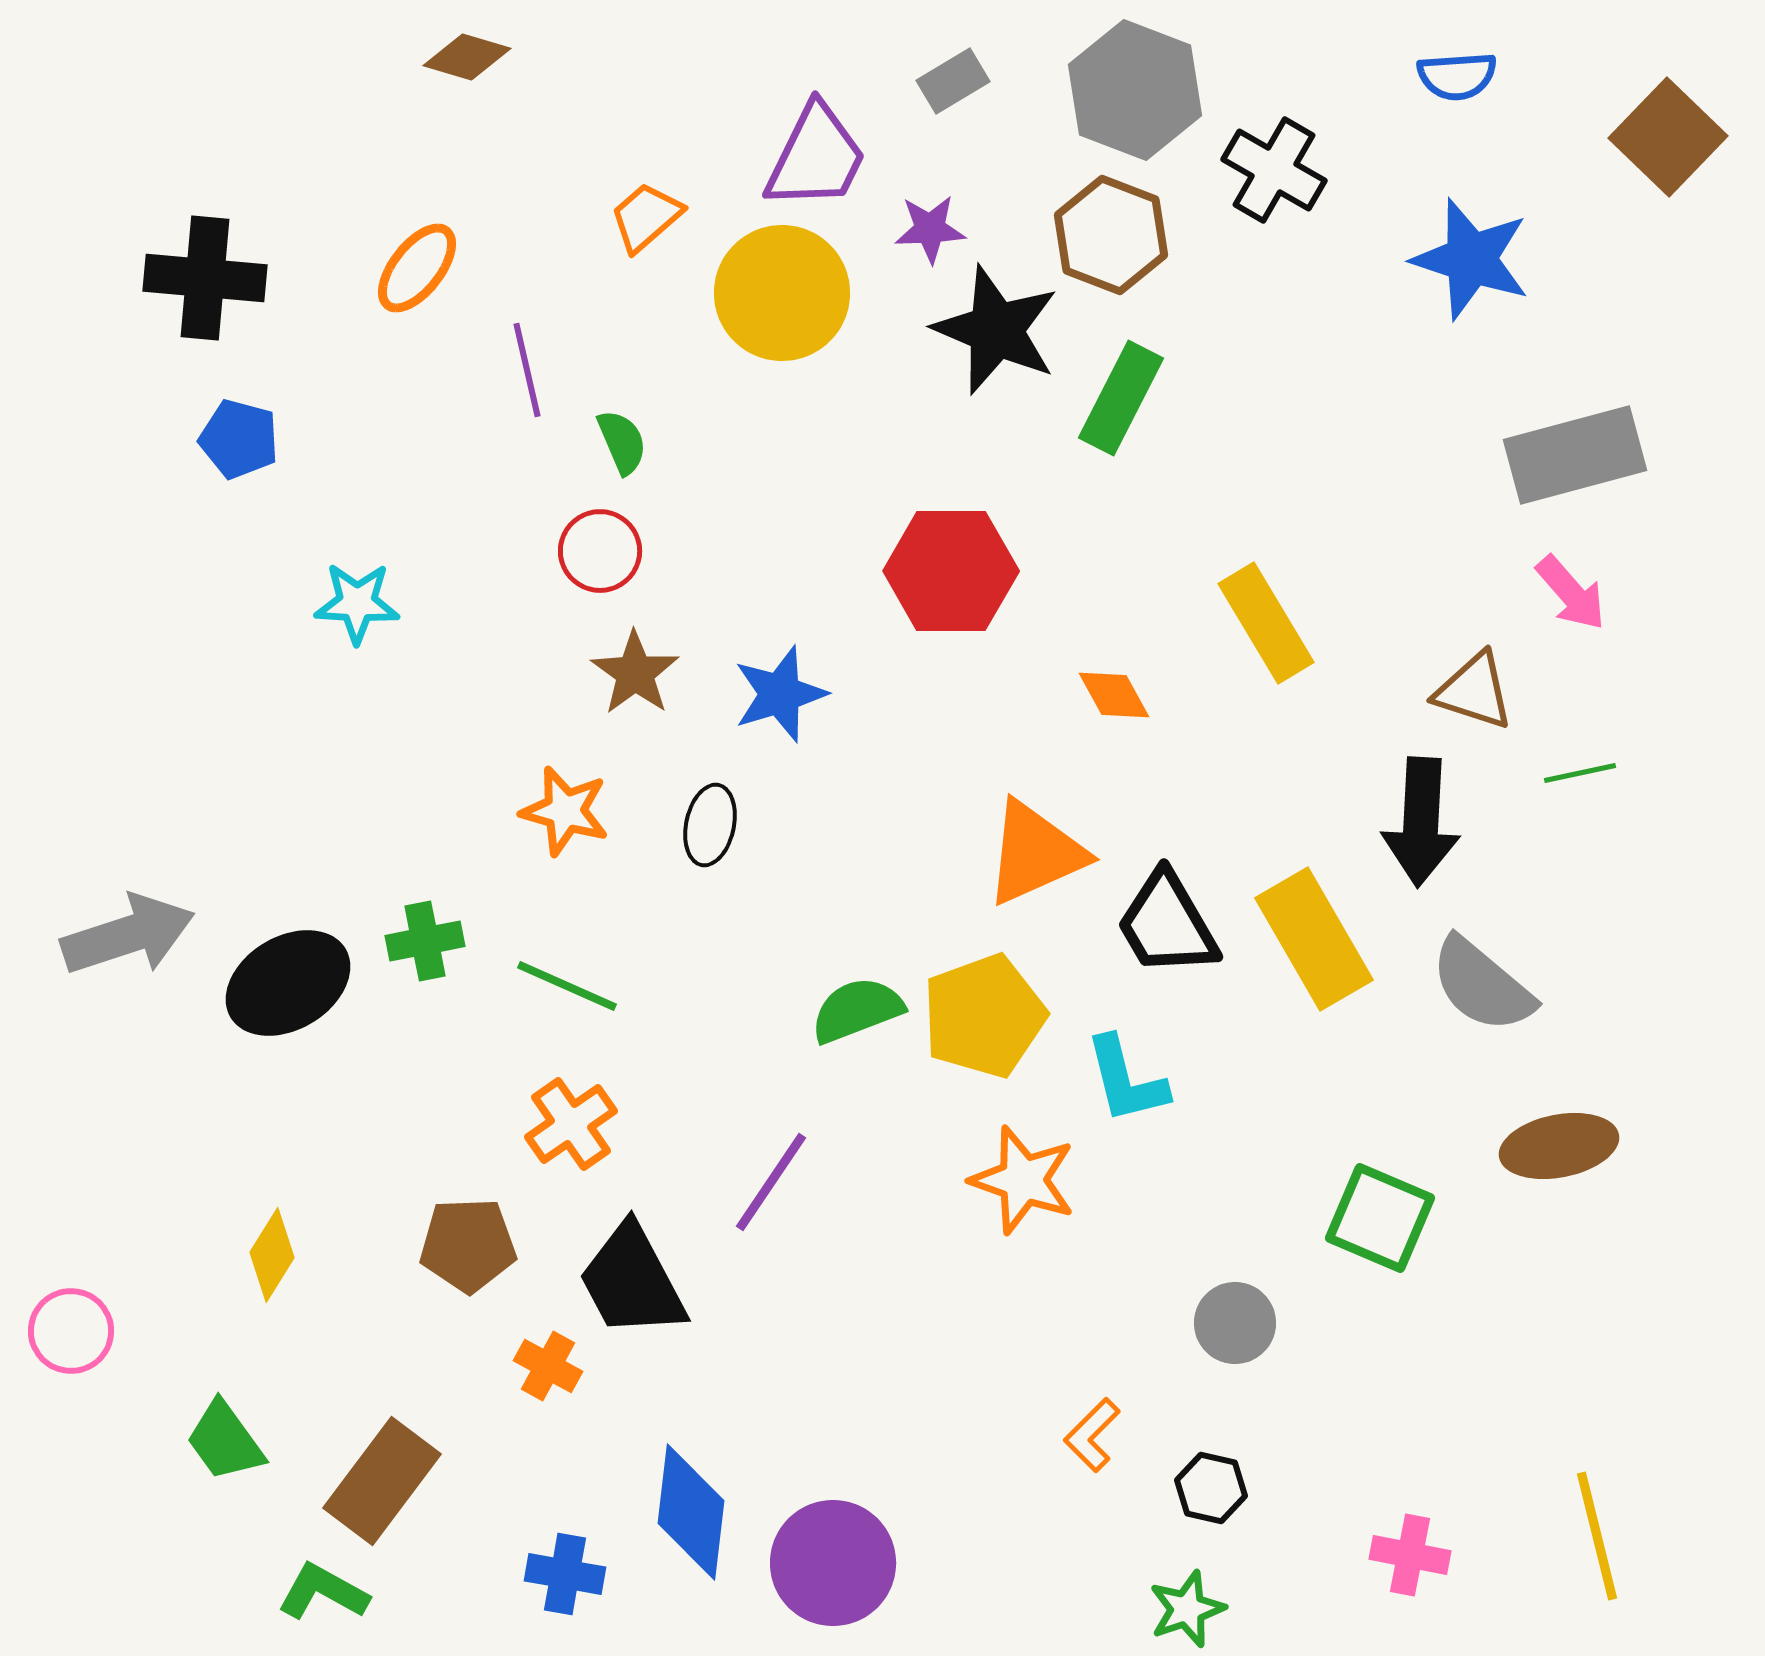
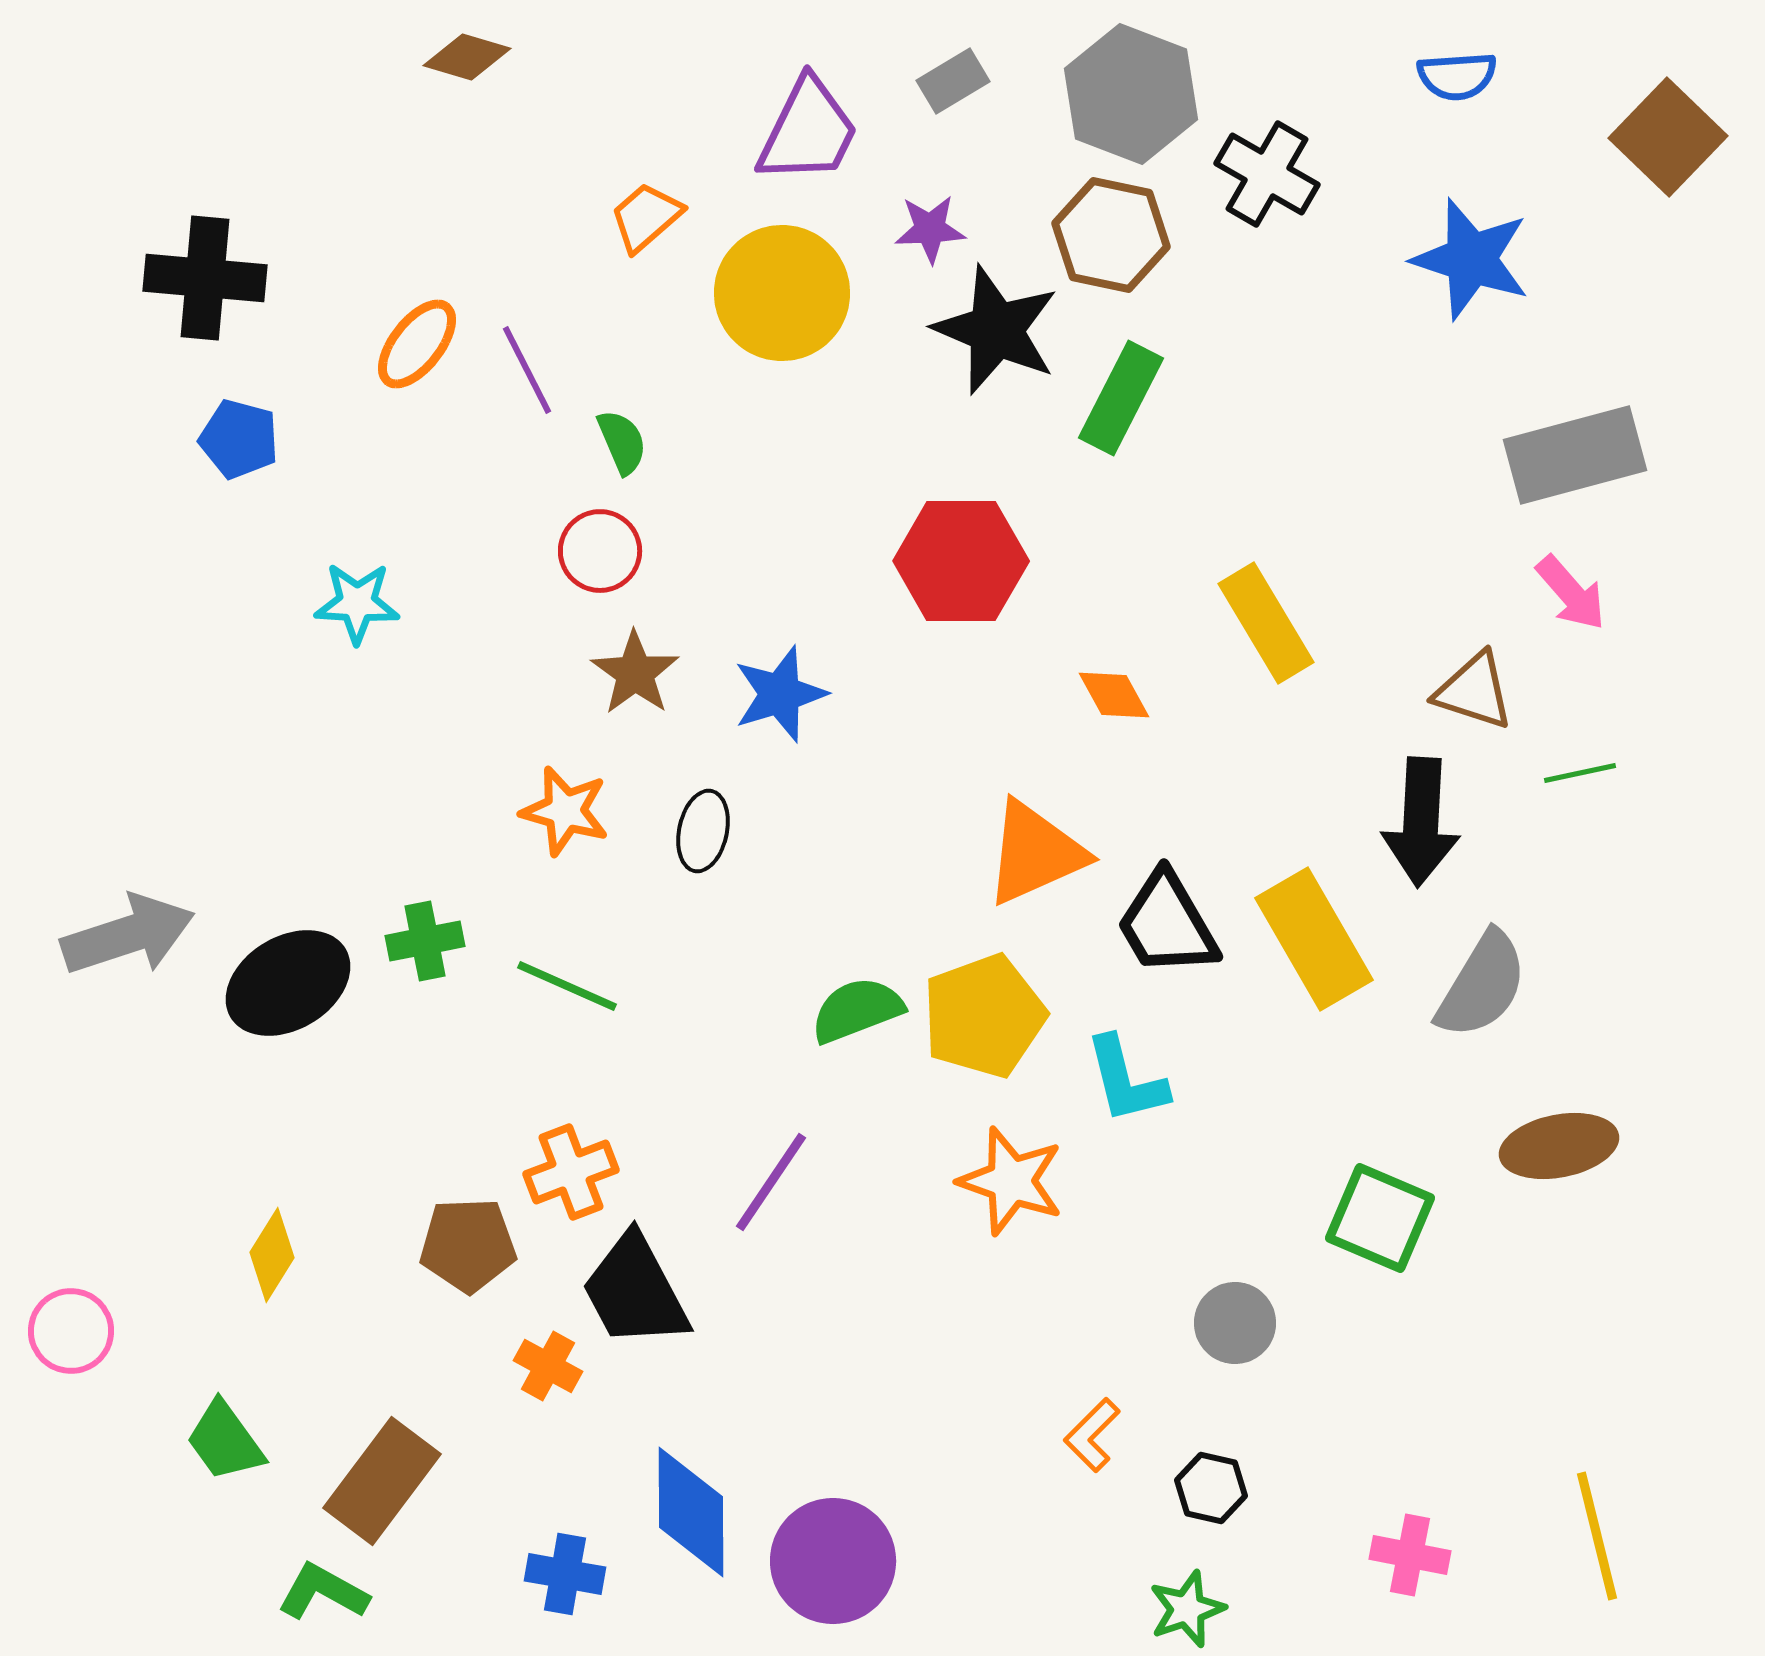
gray hexagon at (1135, 90): moved 4 px left, 4 px down
purple trapezoid at (816, 157): moved 8 px left, 26 px up
black cross at (1274, 170): moved 7 px left, 4 px down
brown hexagon at (1111, 235): rotated 9 degrees counterclockwise
orange ellipse at (417, 268): moved 76 px down
purple line at (527, 370): rotated 14 degrees counterclockwise
red hexagon at (951, 571): moved 10 px right, 10 px up
black ellipse at (710, 825): moved 7 px left, 6 px down
gray semicircle at (1482, 985): rotated 99 degrees counterclockwise
orange cross at (571, 1124): moved 48 px down; rotated 14 degrees clockwise
orange star at (1023, 1180): moved 12 px left, 1 px down
black trapezoid at (632, 1281): moved 3 px right, 10 px down
blue diamond at (691, 1512): rotated 7 degrees counterclockwise
purple circle at (833, 1563): moved 2 px up
